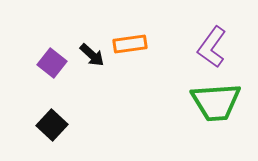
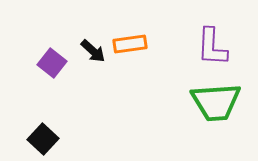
purple L-shape: rotated 33 degrees counterclockwise
black arrow: moved 1 px right, 4 px up
black square: moved 9 px left, 14 px down
